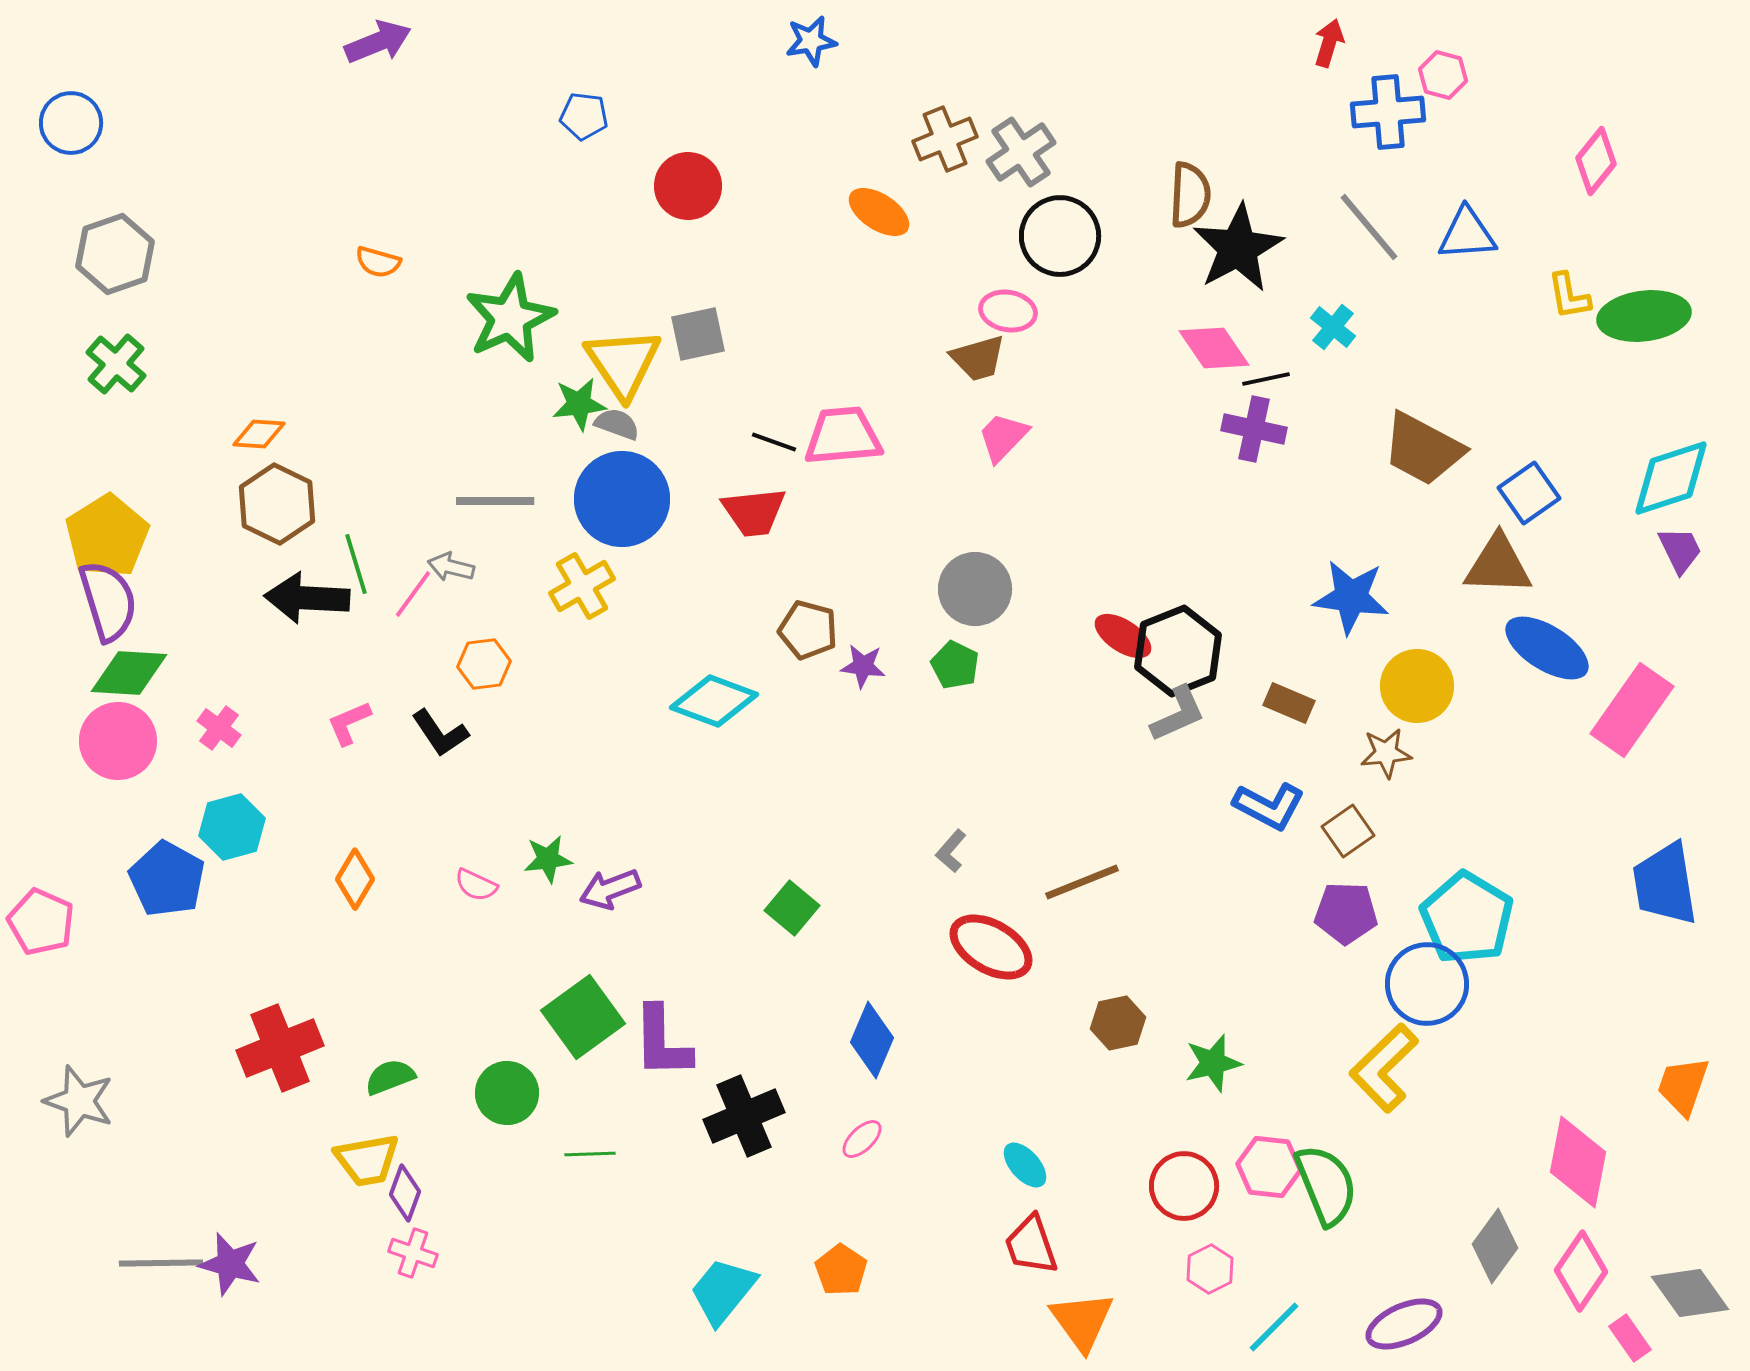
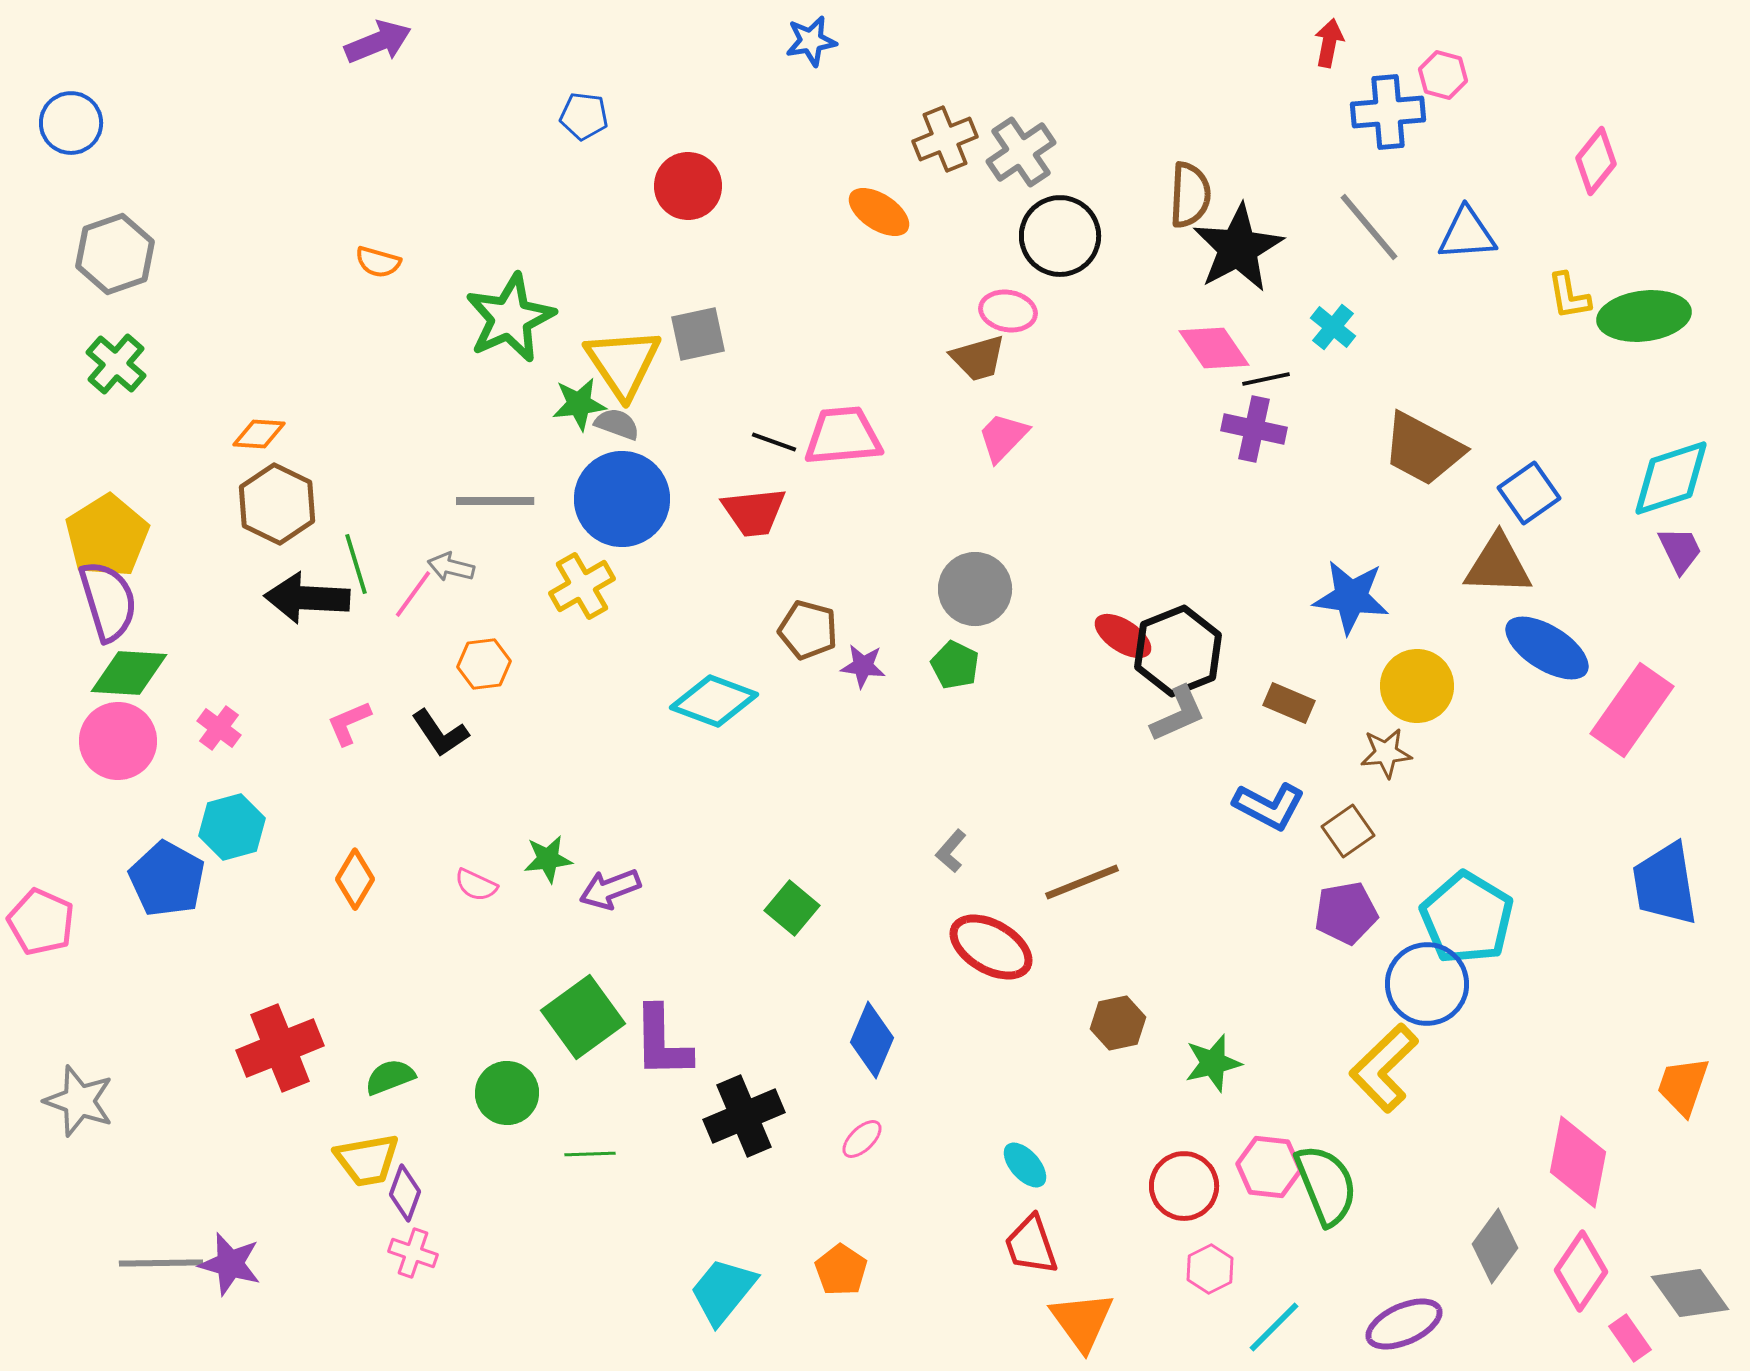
red arrow at (1329, 43): rotated 6 degrees counterclockwise
purple pentagon at (1346, 913): rotated 12 degrees counterclockwise
